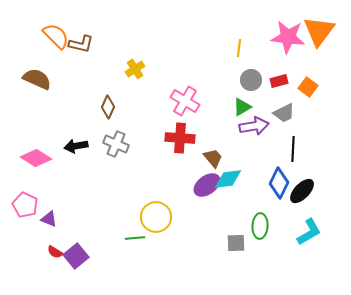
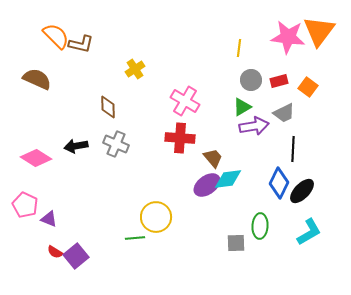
brown diamond: rotated 25 degrees counterclockwise
